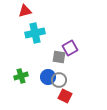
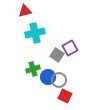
gray square: moved 2 px left, 2 px up; rotated 24 degrees clockwise
green cross: moved 12 px right, 7 px up
